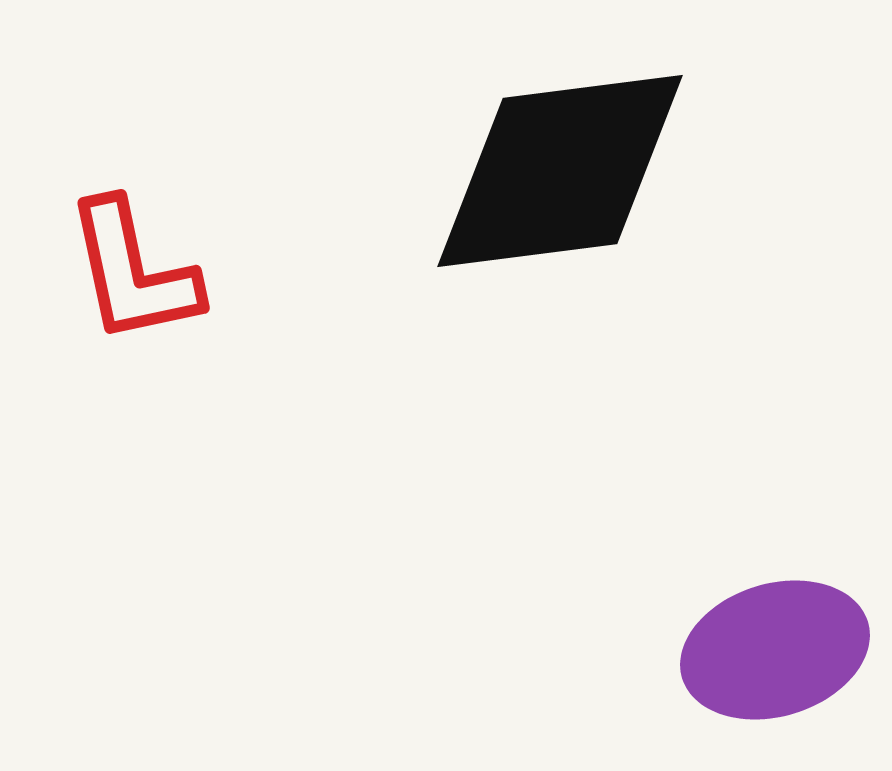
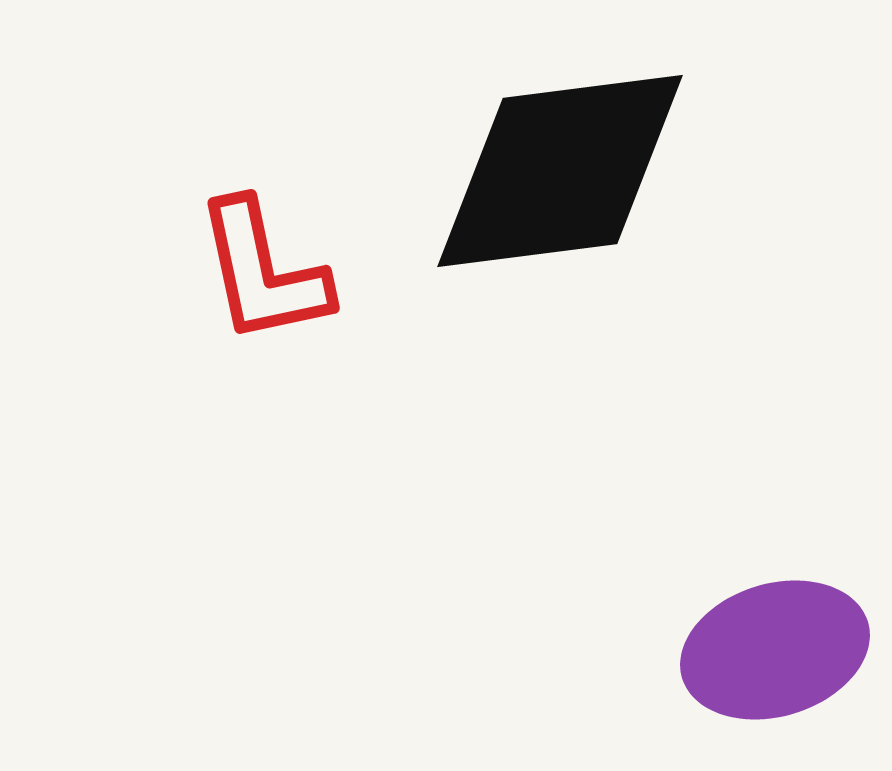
red L-shape: moved 130 px right
